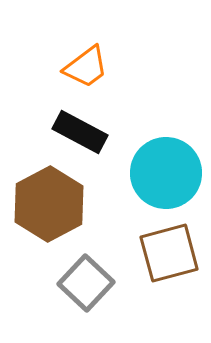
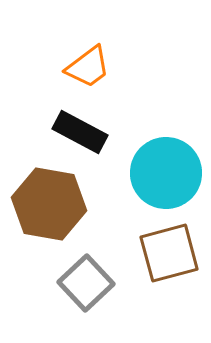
orange trapezoid: moved 2 px right
brown hexagon: rotated 22 degrees counterclockwise
gray square: rotated 4 degrees clockwise
